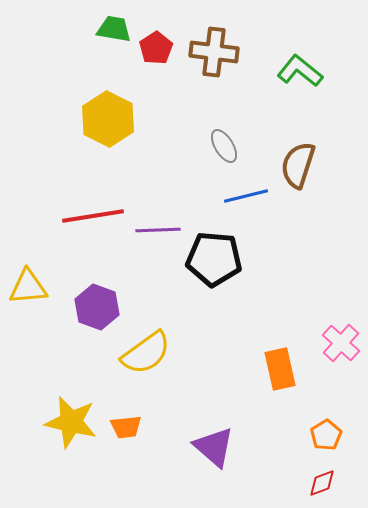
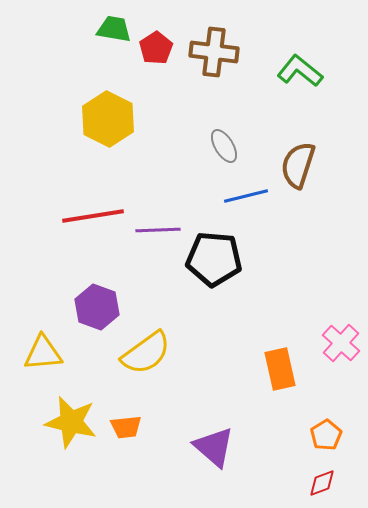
yellow triangle: moved 15 px right, 66 px down
